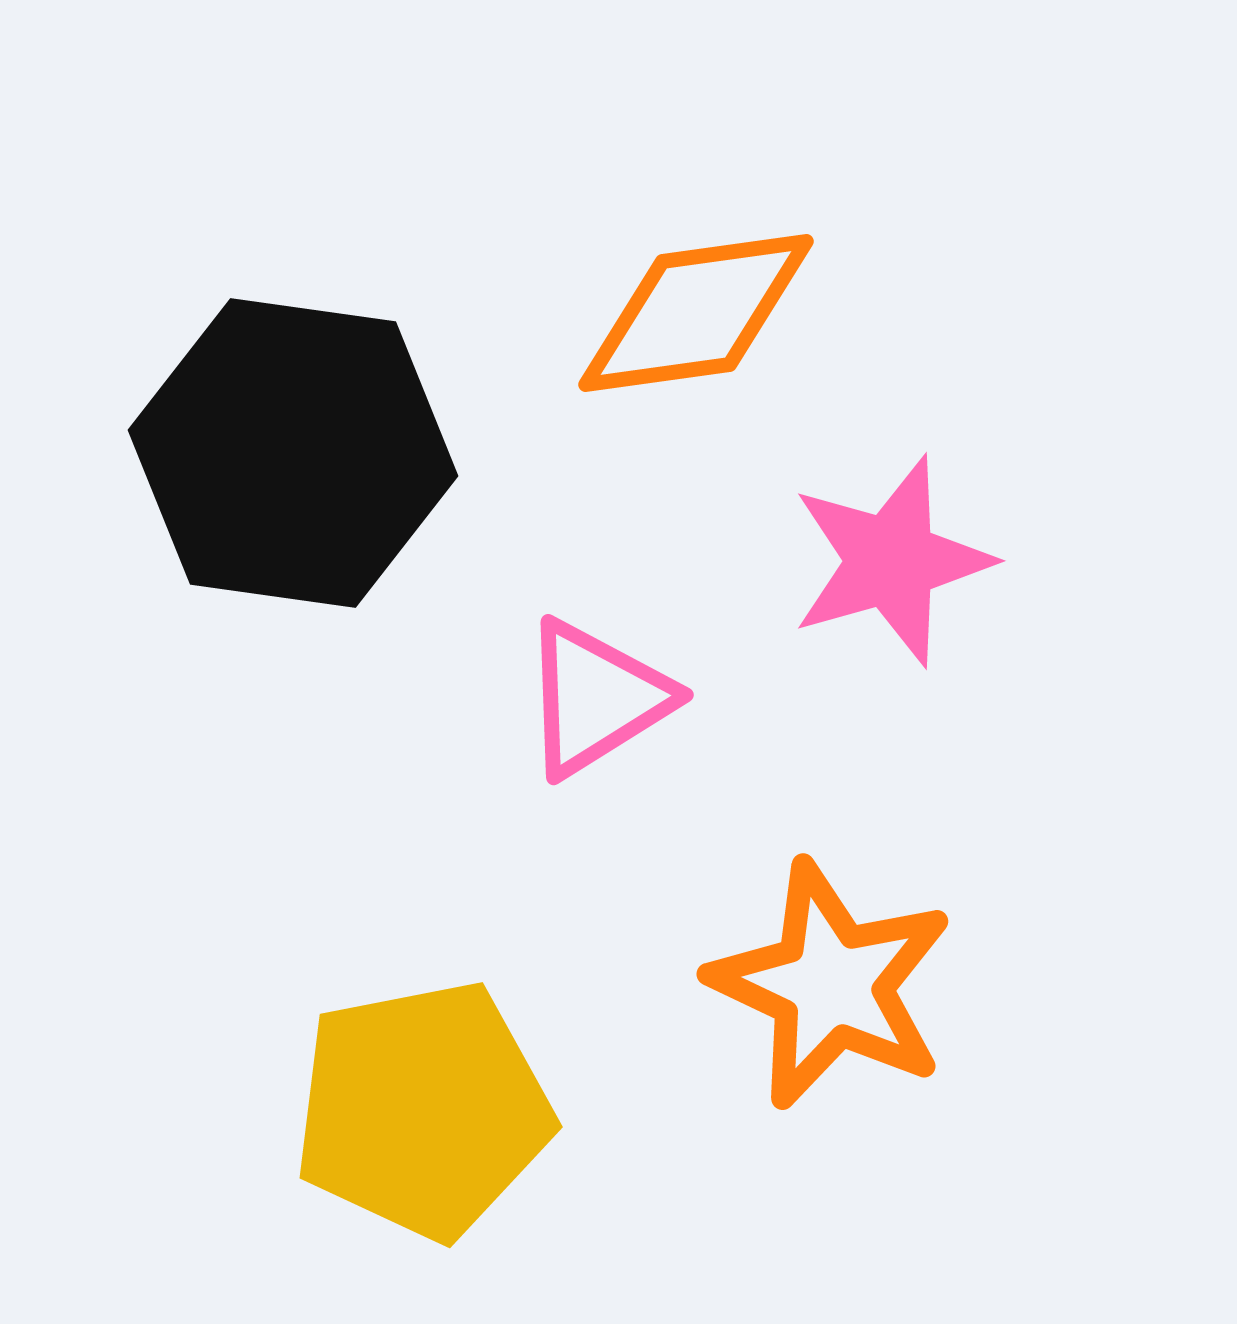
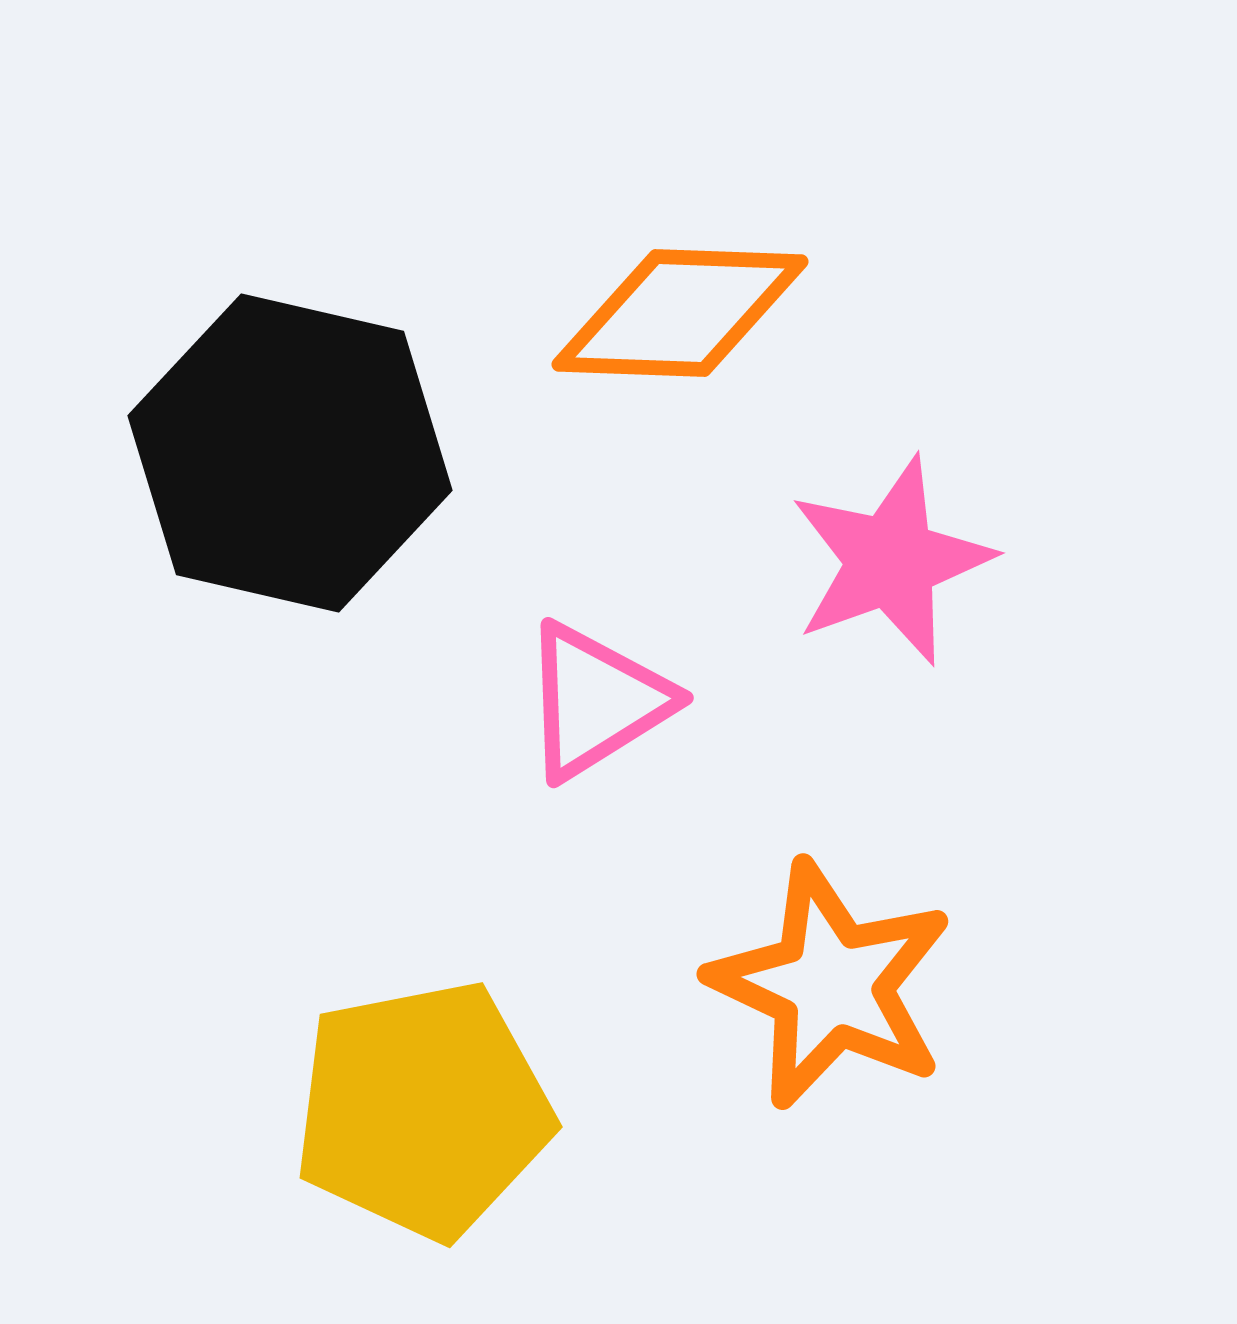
orange diamond: moved 16 px left; rotated 10 degrees clockwise
black hexagon: moved 3 px left; rotated 5 degrees clockwise
pink star: rotated 4 degrees counterclockwise
pink triangle: moved 3 px down
